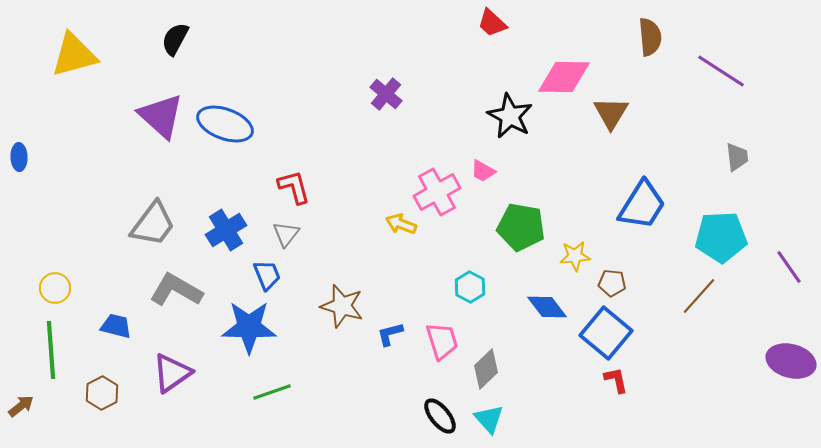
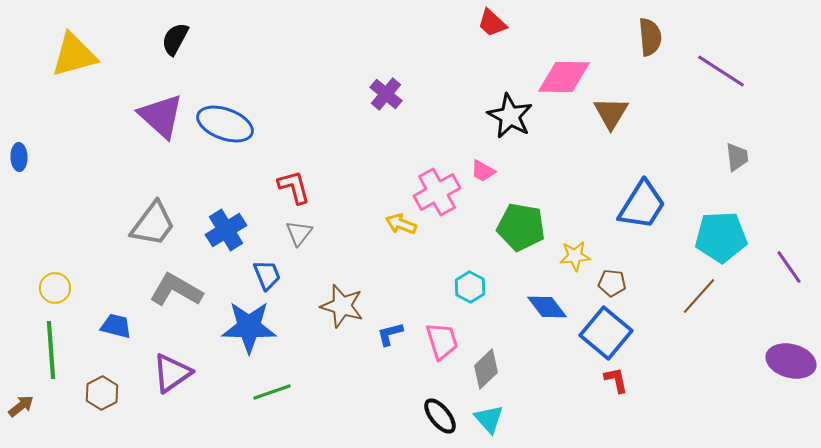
gray triangle at (286, 234): moved 13 px right, 1 px up
